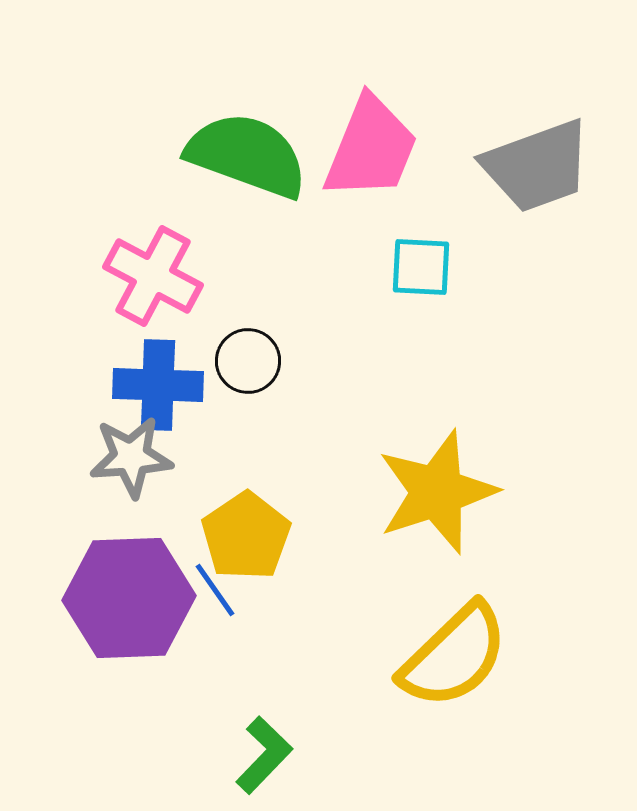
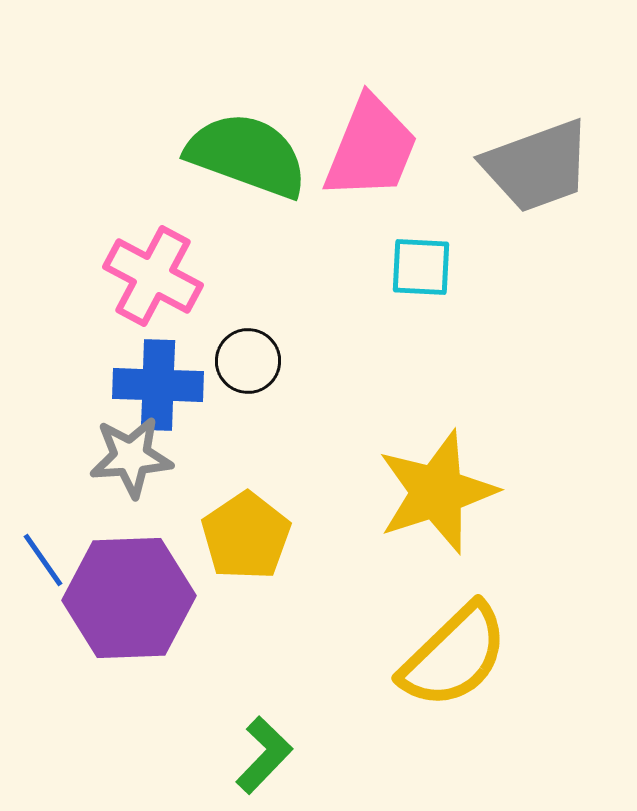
blue line: moved 172 px left, 30 px up
